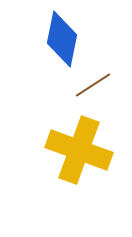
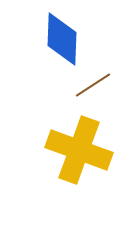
blue diamond: rotated 10 degrees counterclockwise
